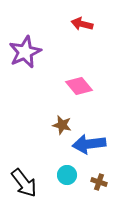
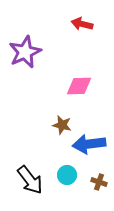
pink diamond: rotated 52 degrees counterclockwise
black arrow: moved 6 px right, 3 px up
